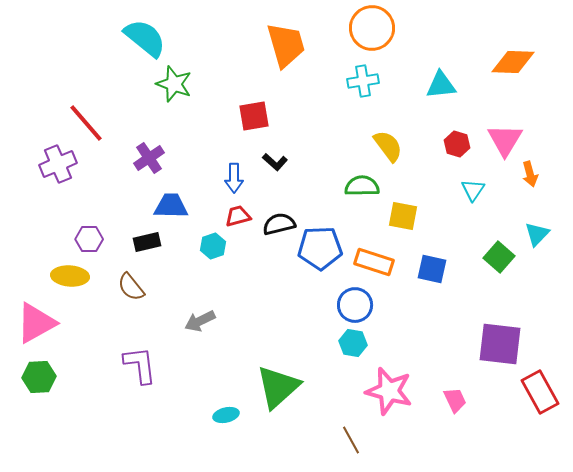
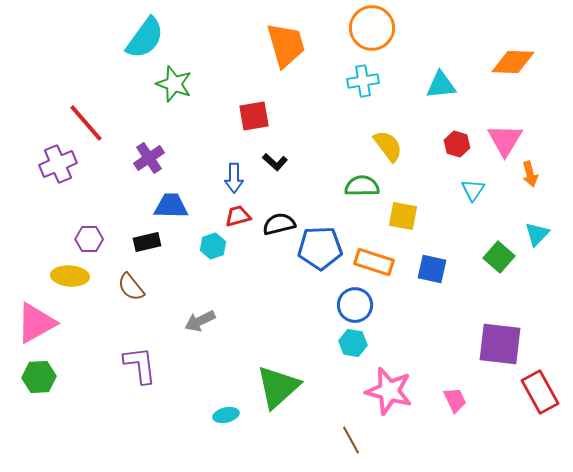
cyan semicircle at (145, 38): rotated 87 degrees clockwise
